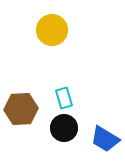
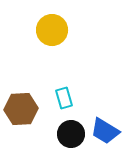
black circle: moved 7 px right, 6 px down
blue trapezoid: moved 8 px up
